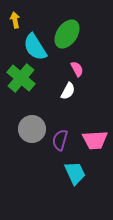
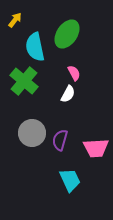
yellow arrow: rotated 49 degrees clockwise
cyan semicircle: rotated 20 degrees clockwise
pink semicircle: moved 3 px left, 4 px down
green cross: moved 3 px right, 3 px down
white semicircle: moved 3 px down
gray circle: moved 4 px down
pink trapezoid: moved 1 px right, 8 px down
cyan trapezoid: moved 5 px left, 7 px down
